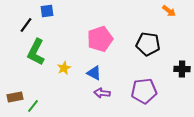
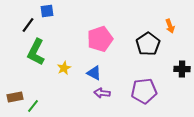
orange arrow: moved 1 px right, 15 px down; rotated 32 degrees clockwise
black line: moved 2 px right
black pentagon: rotated 30 degrees clockwise
